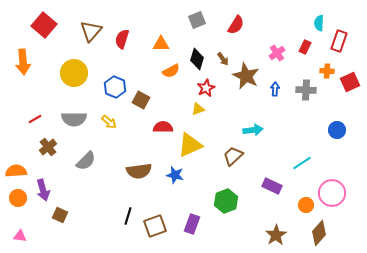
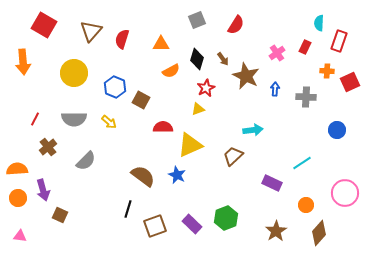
red square at (44, 25): rotated 10 degrees counterclockwise
gray cross at (306, 90): moved 7 px down
red line at (35, 119): rotated 32 degrees counterclockwise
orange semicircle at (16, 171): moved 1 px right, 2 px up
brown semicircle at (139, 171): moved 4 px right, 5 px down; rotated 135 degrees counterclockwise
blue star at (175, 175): moved 2 px right; rotated 12 degrees clockwise
purple rectangle at (272, 186): moved 3 px up
pink circle at (332, 193): moved 13 px right
green hexagon at (226, 201): moved 17 px down
black line at (128, 216): moved 7 px up
purple rectangle at (192, 224): rotated 66 degrees counterclockwise
brown star at (276, 235): moved 4 px up
